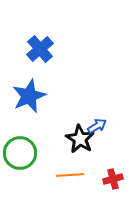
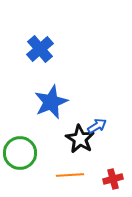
blue star: moved 22 px right, 6 px down
